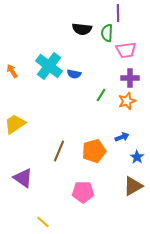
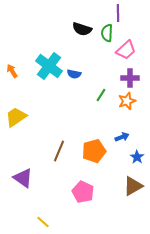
black semicircle: rotated 12 degrees clockwise
pink trapezoid: rotated 35 degrees counterclockwise
yellow trapezoid: moved 1 px right, 7 px up
pink pentagon: rotated 25 degrees clockwise
